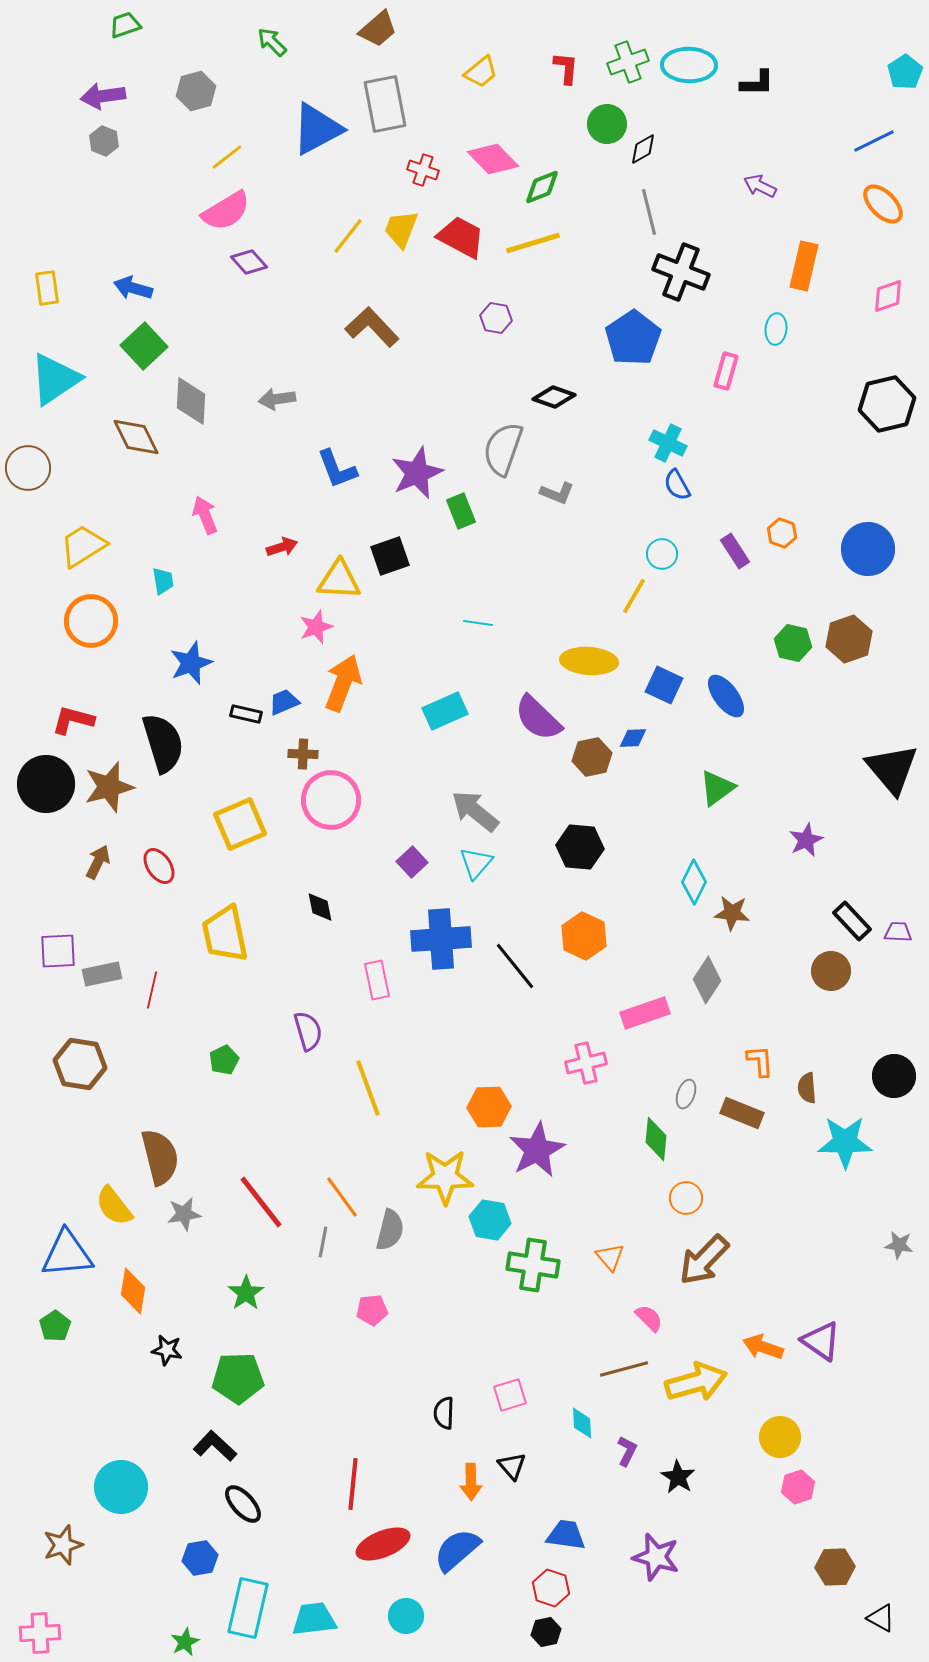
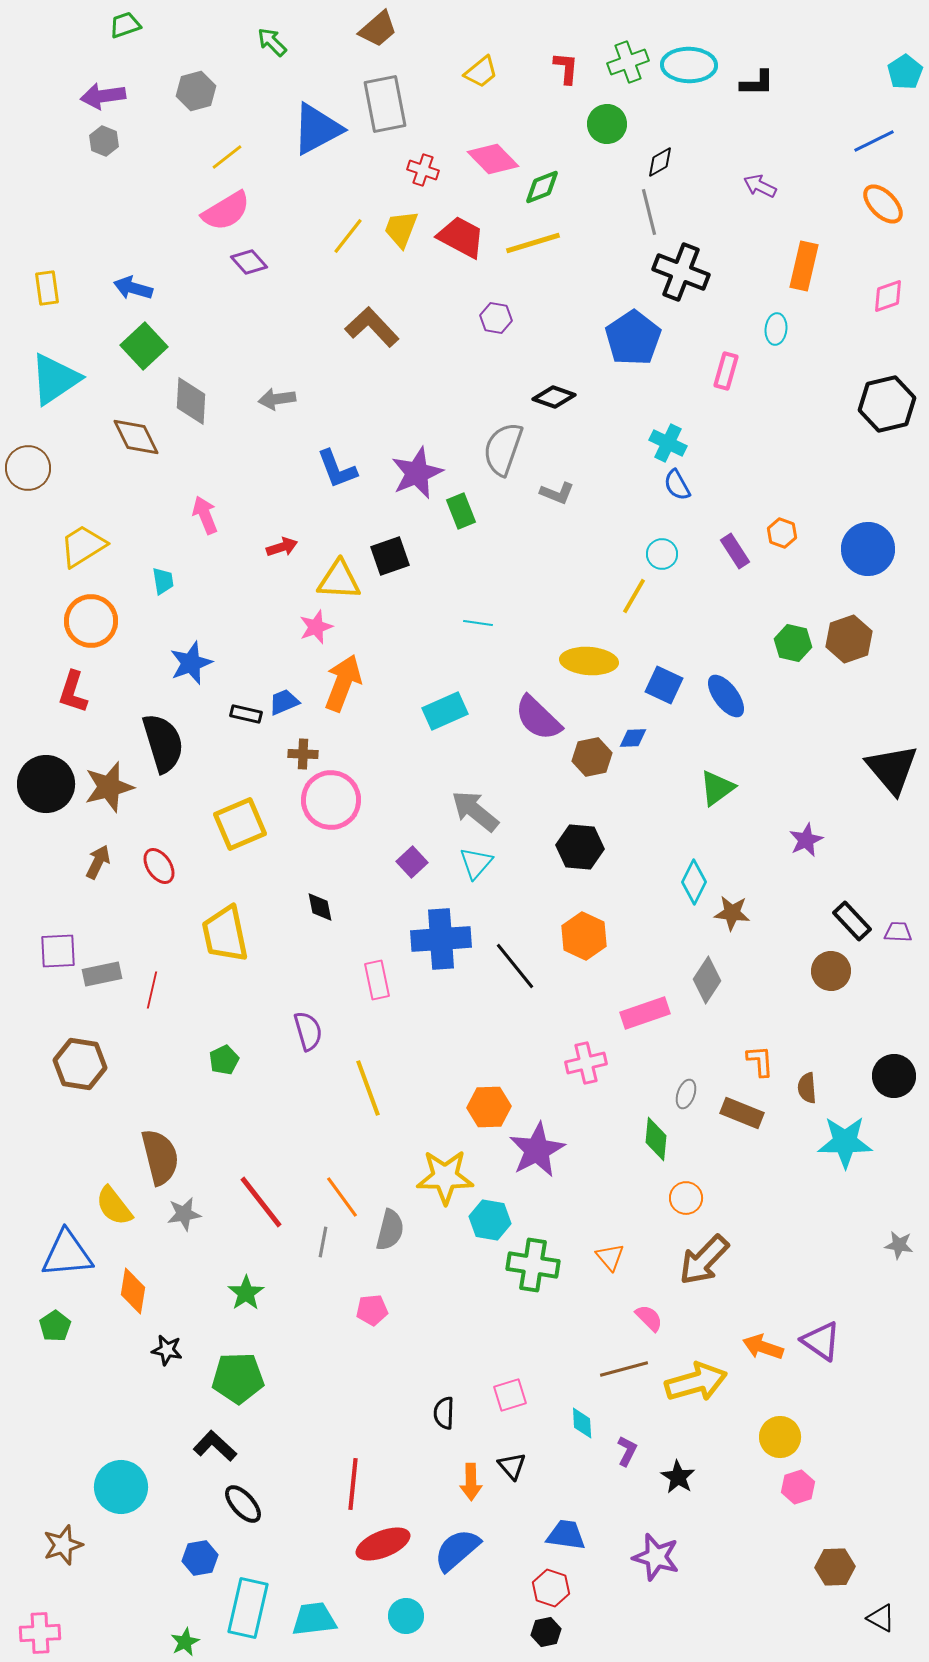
black diamond at (643, 149): moved 17 px right, 13 px down
red L-shape at (73, 720): moved 28 px up; rotated 87 degrees counterclockwise
